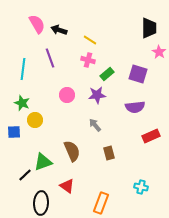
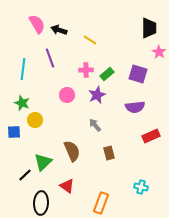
pink cross: moved 2 px left, 10 px down; rotated 16 degrees counterclockwise
purple star: rotated 18 degrees counterclockwise
green triangle: rotated 24 degrees counterclockwise
